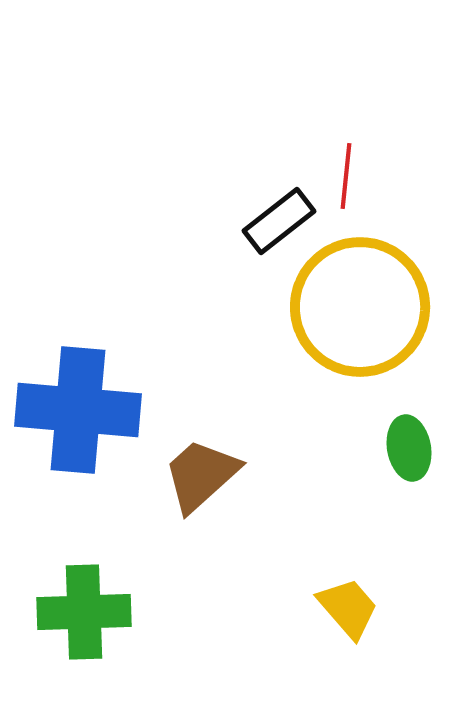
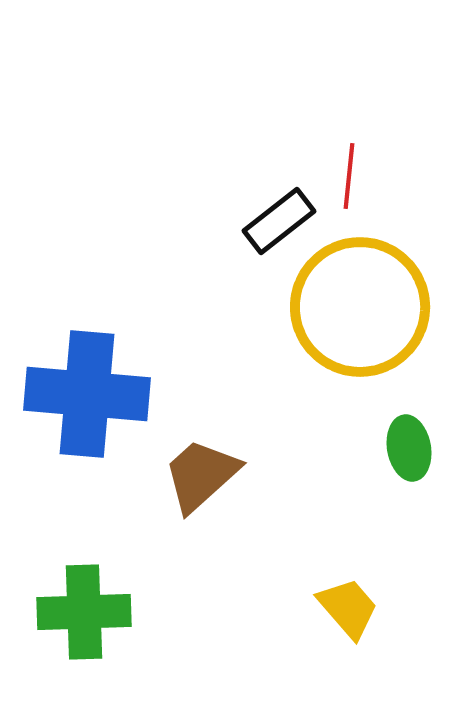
red line: moved 3 px right
blue cross: moved 9 px right, 16 px up
